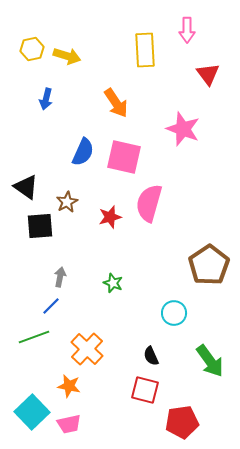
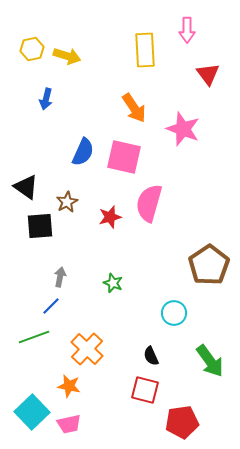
orange arrow: moved 18 px right, 5 px down
